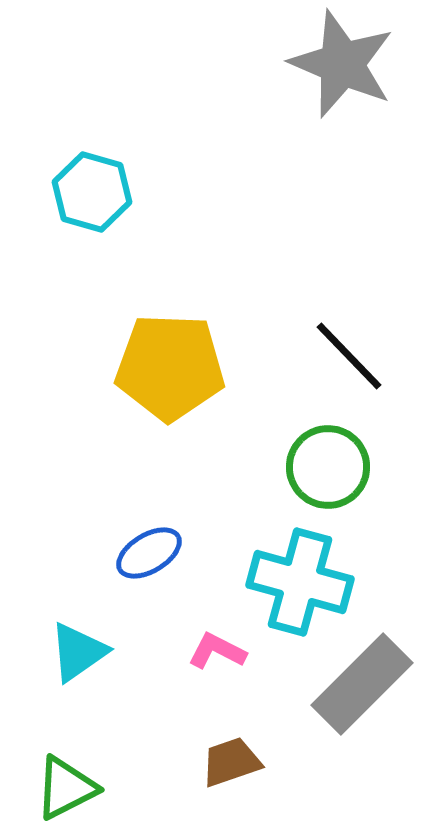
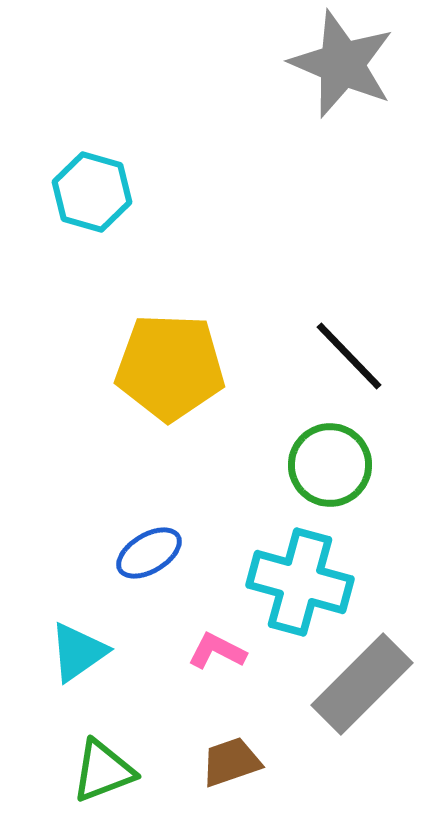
green circle: moved 2 px right, 2 px up
green triangle: moved 37 px right, 17 px up; rotated 6 degrees clockwise
